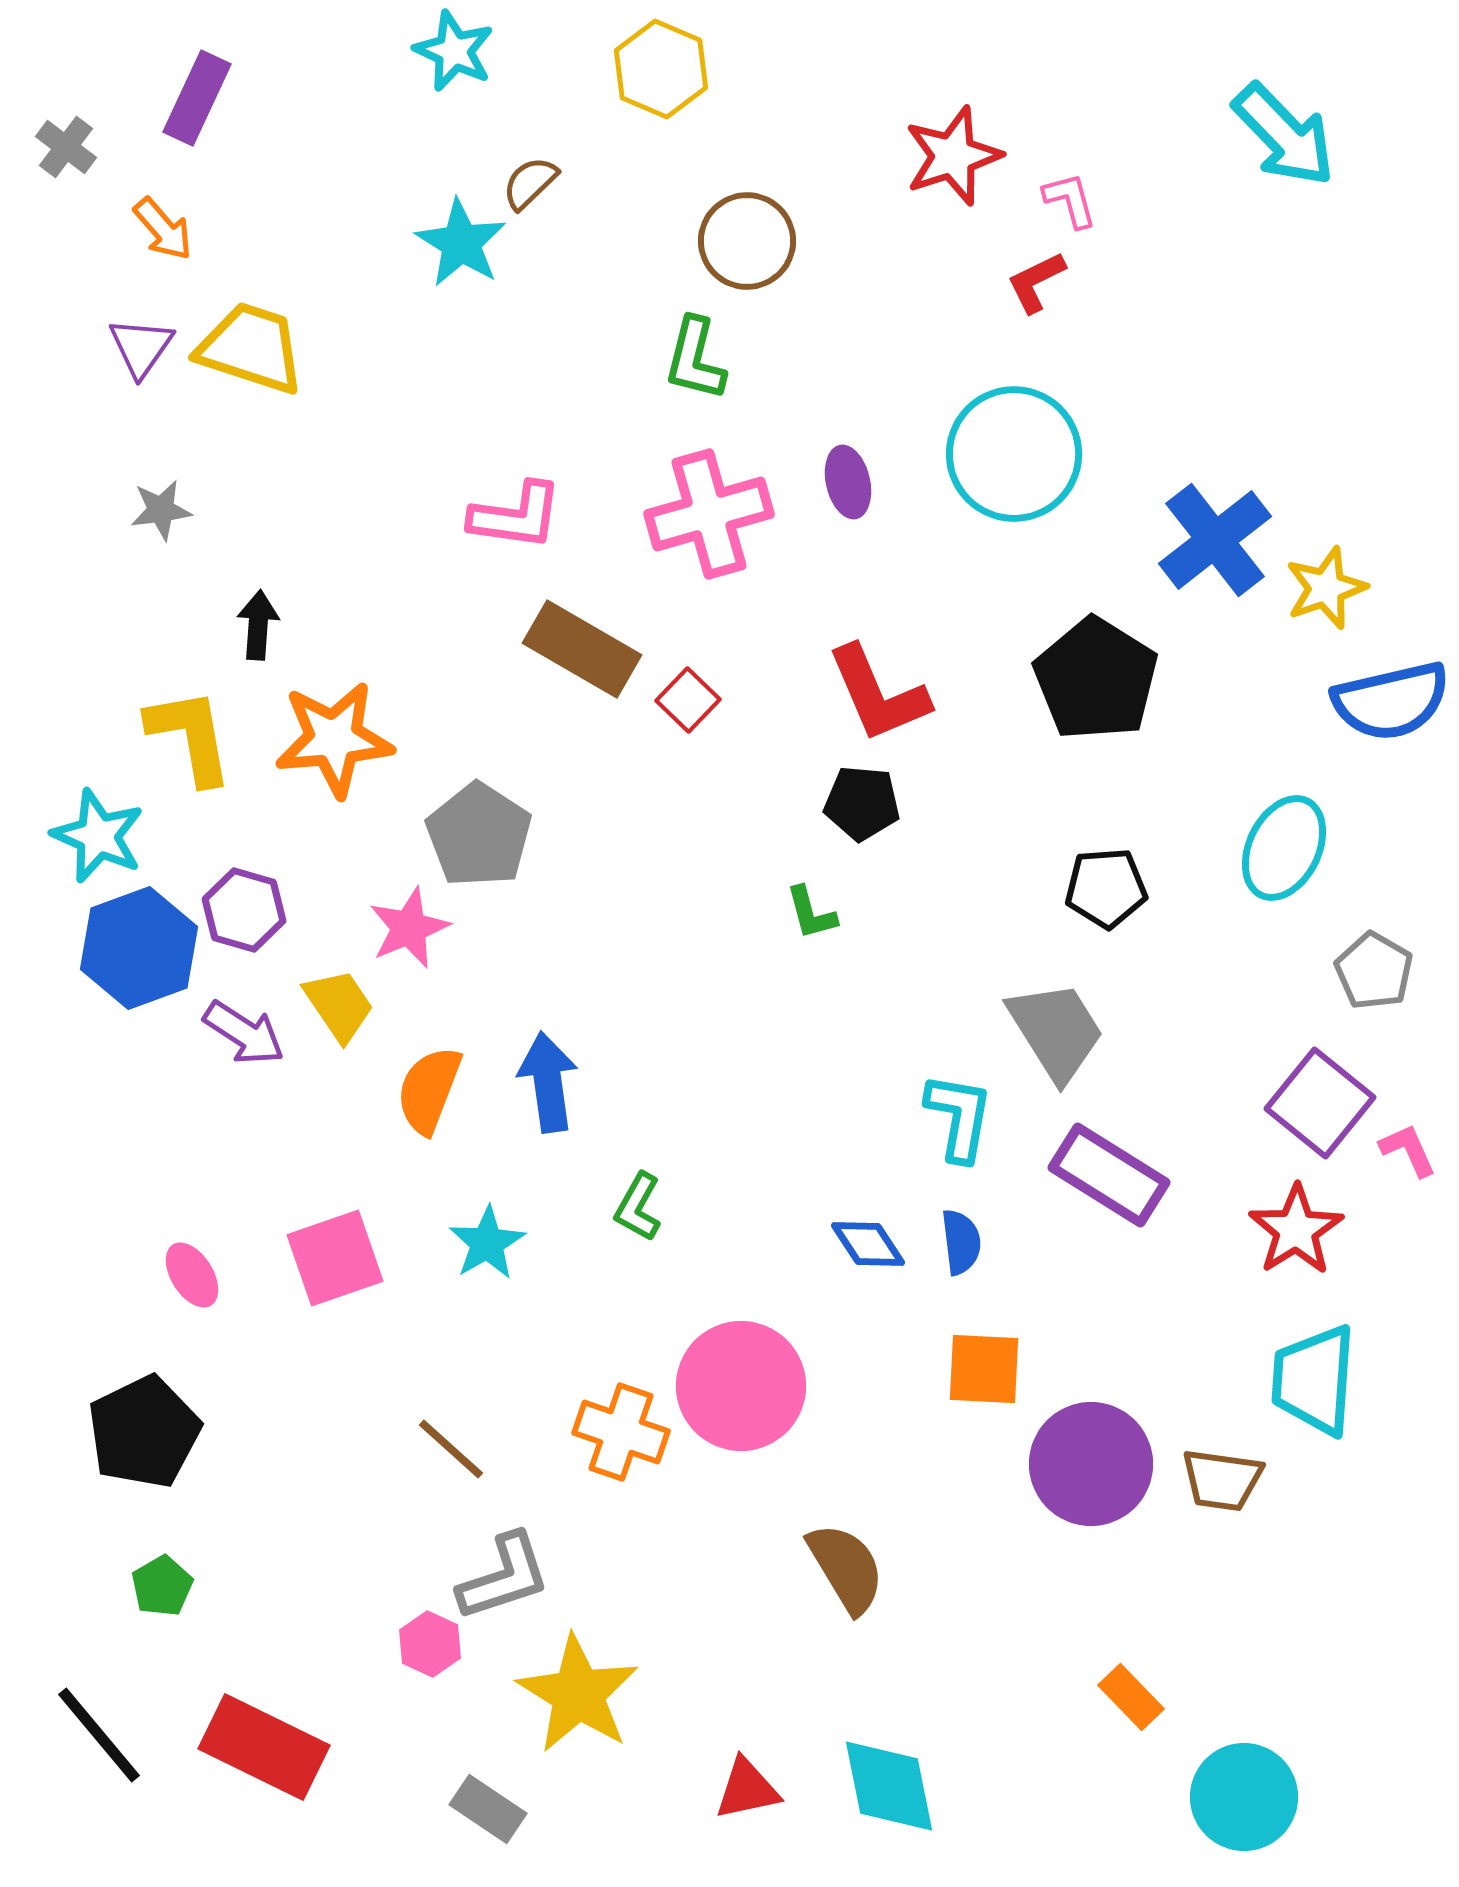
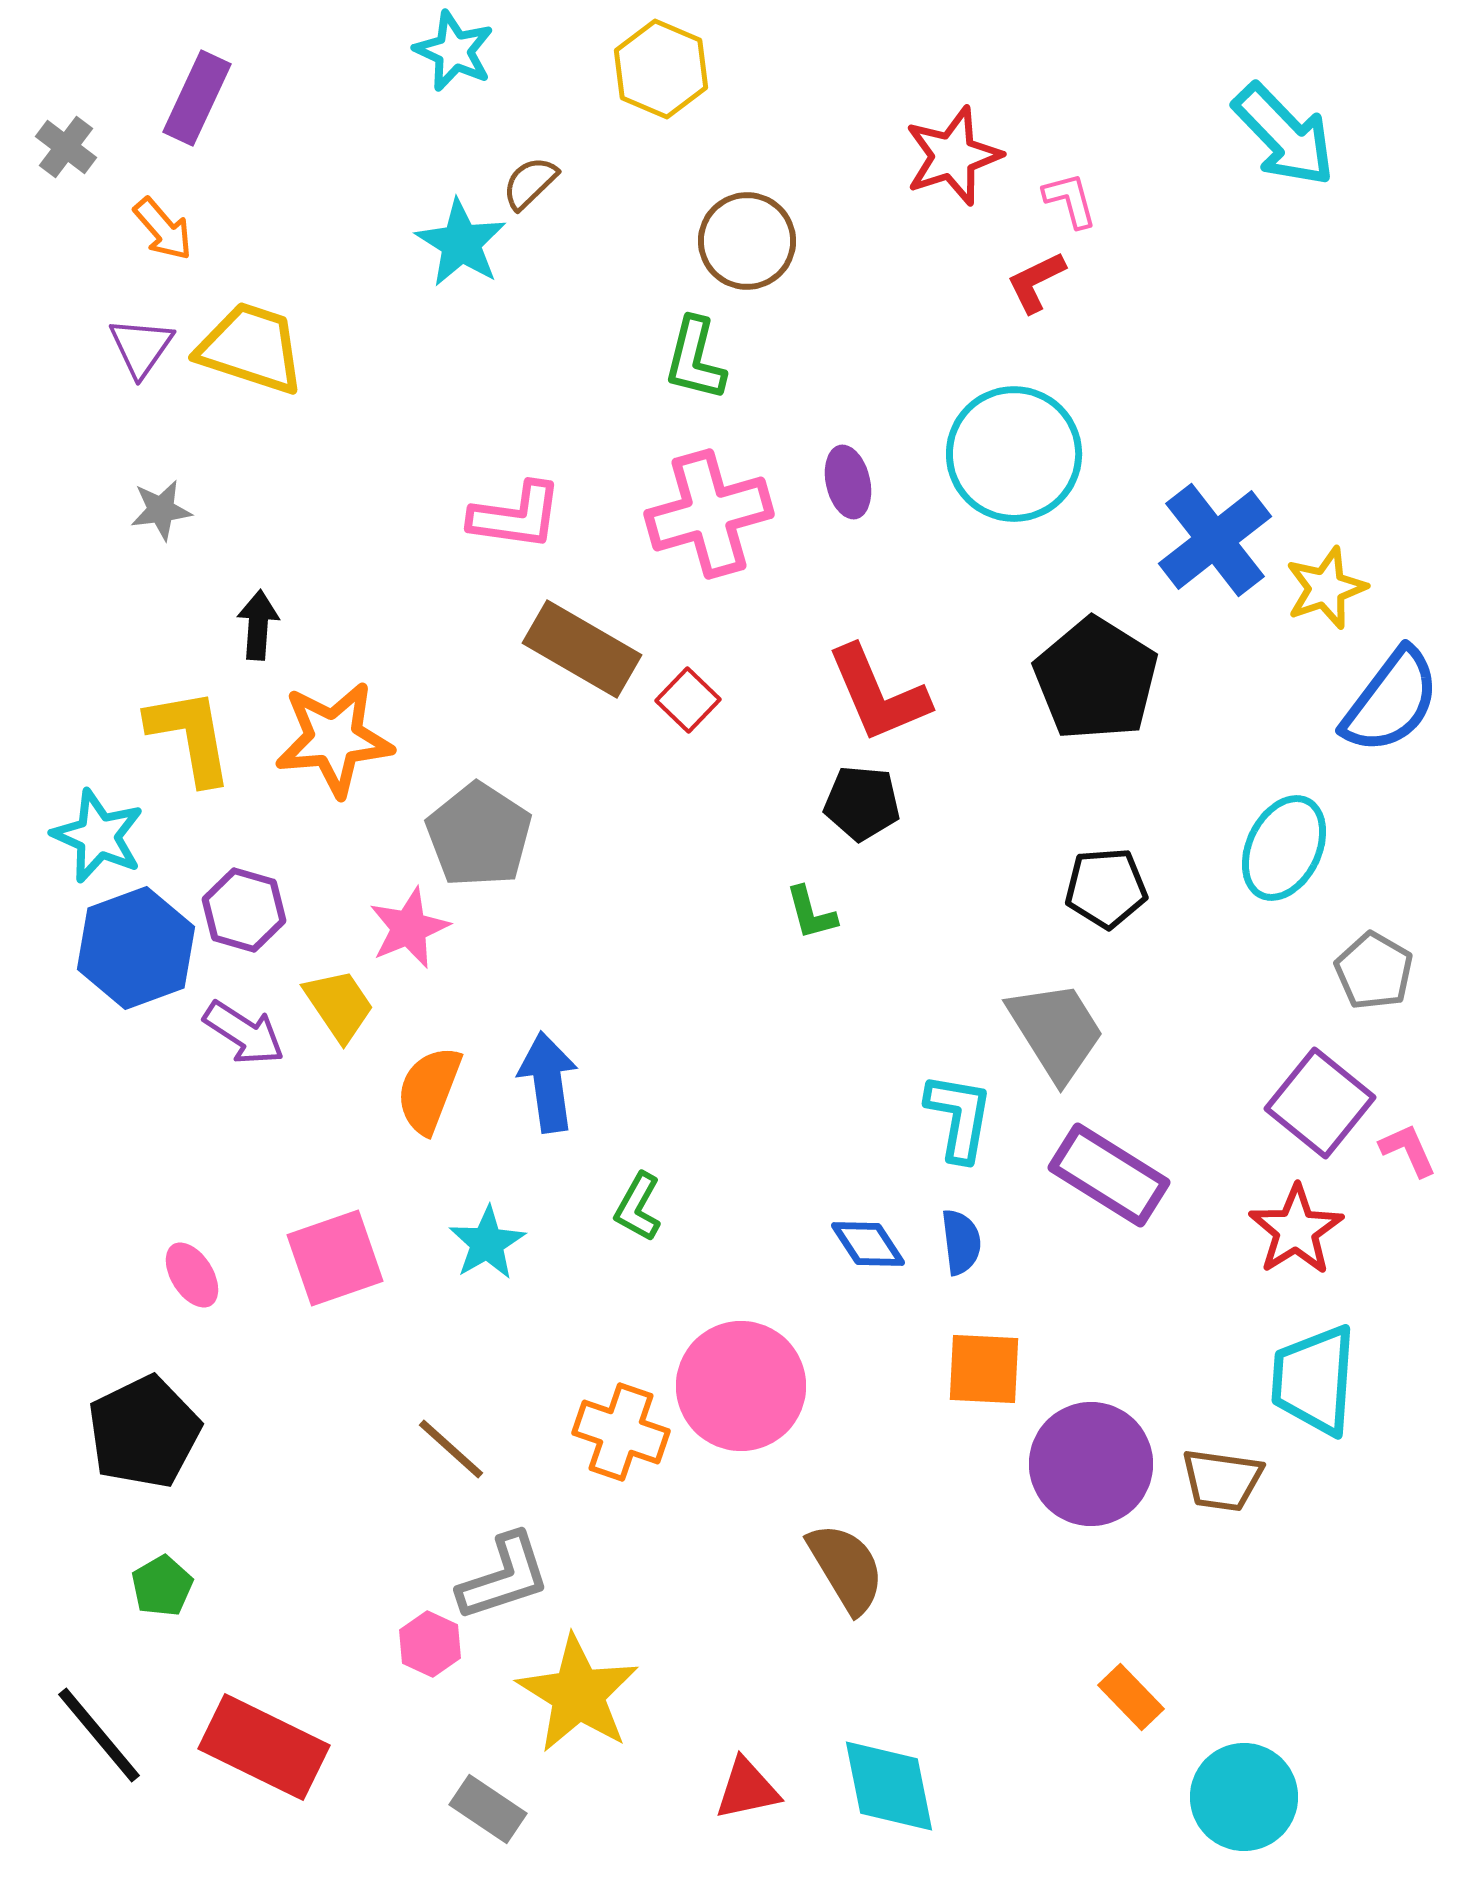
blue semicircle at (1391, 701): rotated 40 degrees counterclockwise
blue hexagon at (139, 948): moved 3 px left
